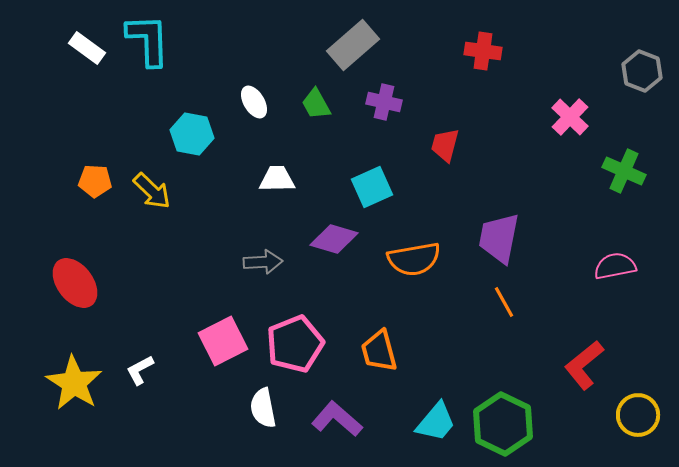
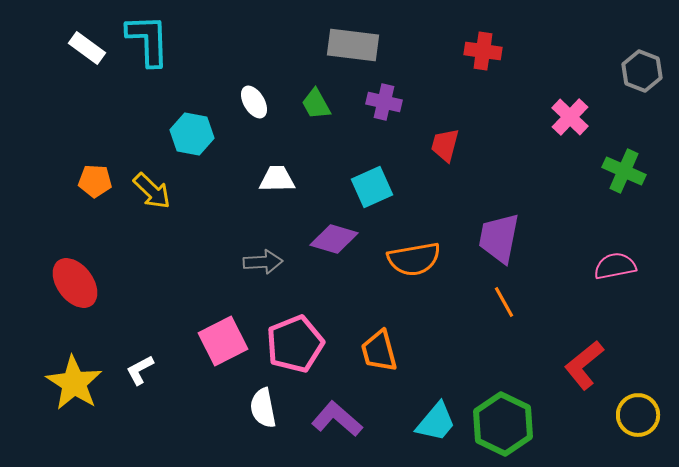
gray rectangle: rotated 48 degrees clockwise
